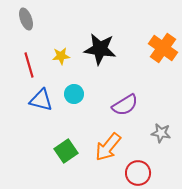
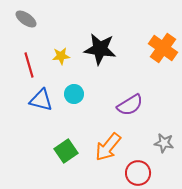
gray ellipse: rotated 35 degrees counterclockwise
purple semicircle: moved 5 px right
gray star: moved 3 px right, 10 px down
